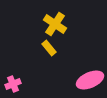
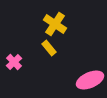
pink cross: moved 1 px right, 22 px up; rotated 21 degrees counterclockwise
